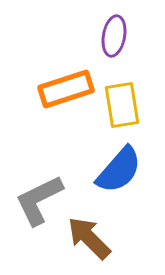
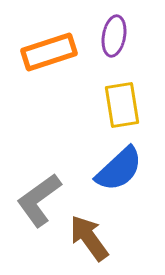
orange rectangle: moved 17 px left, 37 px up
blue semicircle: moved 1 px up; rotated 6 degrees clockwise
gray L-shape: rotated 10 degrees counterclockwise
brown arrow: rotated 9 degrees clockwise
